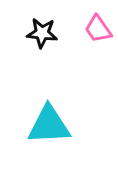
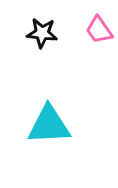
pink trapezoid: moved 1 px right, 1 px down
